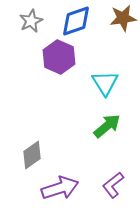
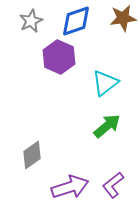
cyan triangle: rotated 24 degrees clockwise
purple arrow: moved 10 px right, 1 px up
